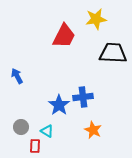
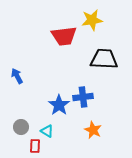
yellow star: moved 4 px left, 1 px down
red trapezoid: rotated 56 degrees clockwise
black trapezoid: moved 9 px left, 6 px down
